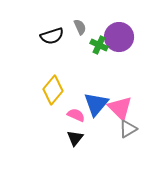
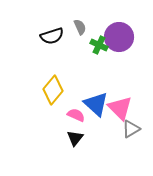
blue triangle: rotated 28 degrees counterclockwise
gray triangle: moved 3 px right
